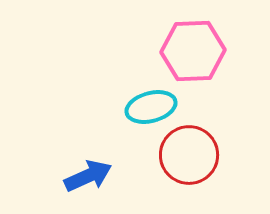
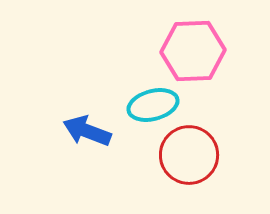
cyan ellipse: moved 2 px right, 2 px up
blue arrow: moved 1 px left, 45 px up; rotated 135 degrees counterclockwise
